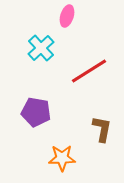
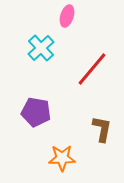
red line: moved 3 px right, 2 px up; rotated 18 degrees counterclockwise
